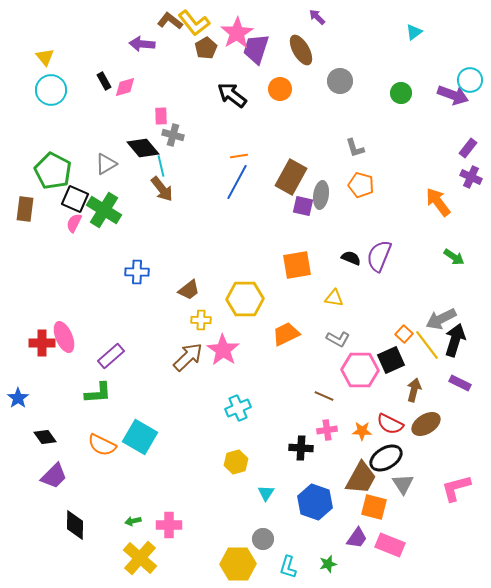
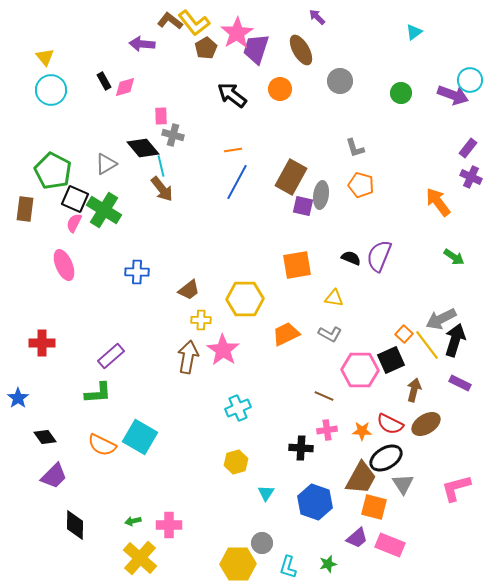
orange line at (239, 156): moved 6 px left, 6 px up
pink ellipse at (64, 337): moved 72 px up
gray L-shape at (338, 339): moved 8 px left, 5 px up
brown arrow at (188, 357): rotated 36 degrees counterclockwise
purple trapezoid at (357, 538): rotated 15 degrees clockwise
gray circle at (263, 539): moved 1 px left, 4 px down
